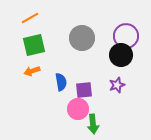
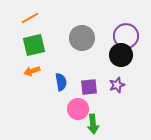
purple square: moved 5 px right, 3 px up
